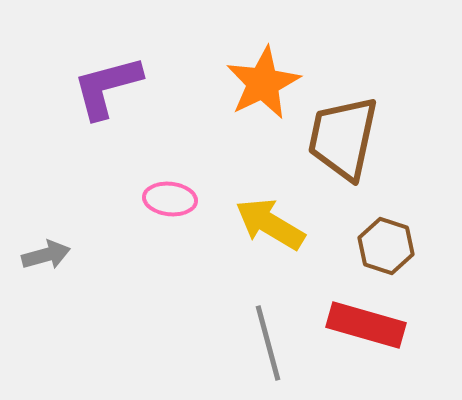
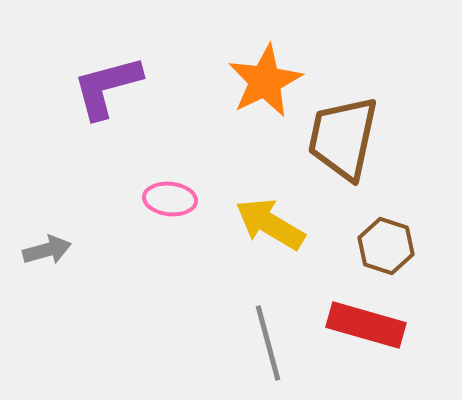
orange star: moved 2 px right, 2 px up
gray arrow: moved 1 px right, 5 px up
